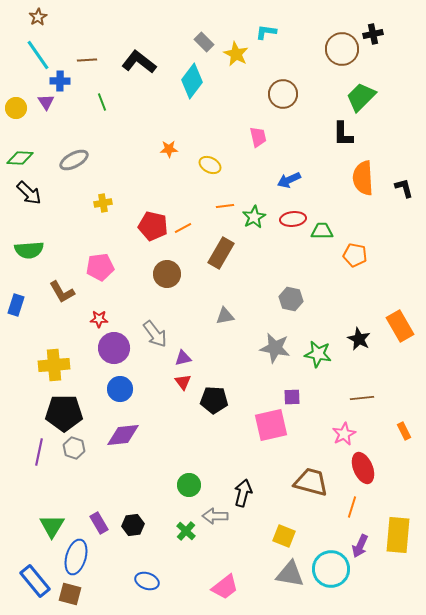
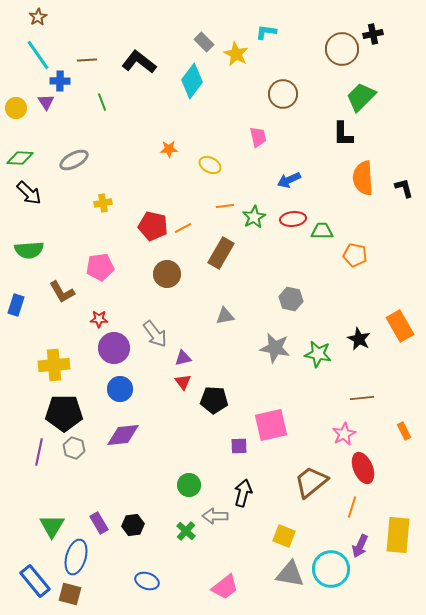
purple square at (292, 397): moved 53 px left, 49 px down
brown trapezoid at (311, 482): rotated 54 degrees counterclockwise
